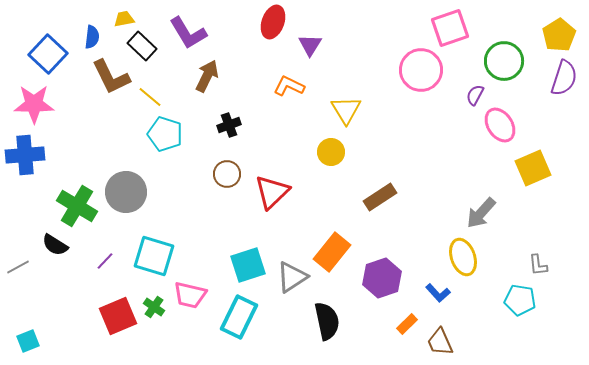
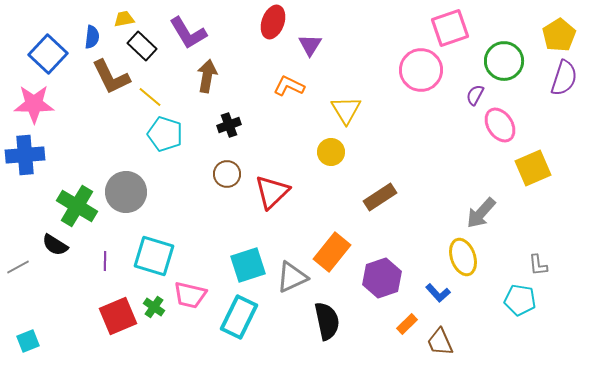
brown arrow at (207, 76): rotated 16 degrees counterclockwise
purple line at (105, 261): rotated 42 degrees counterclockwise
gray triangle at (292, 277): rotated 8 degrees clockwise
